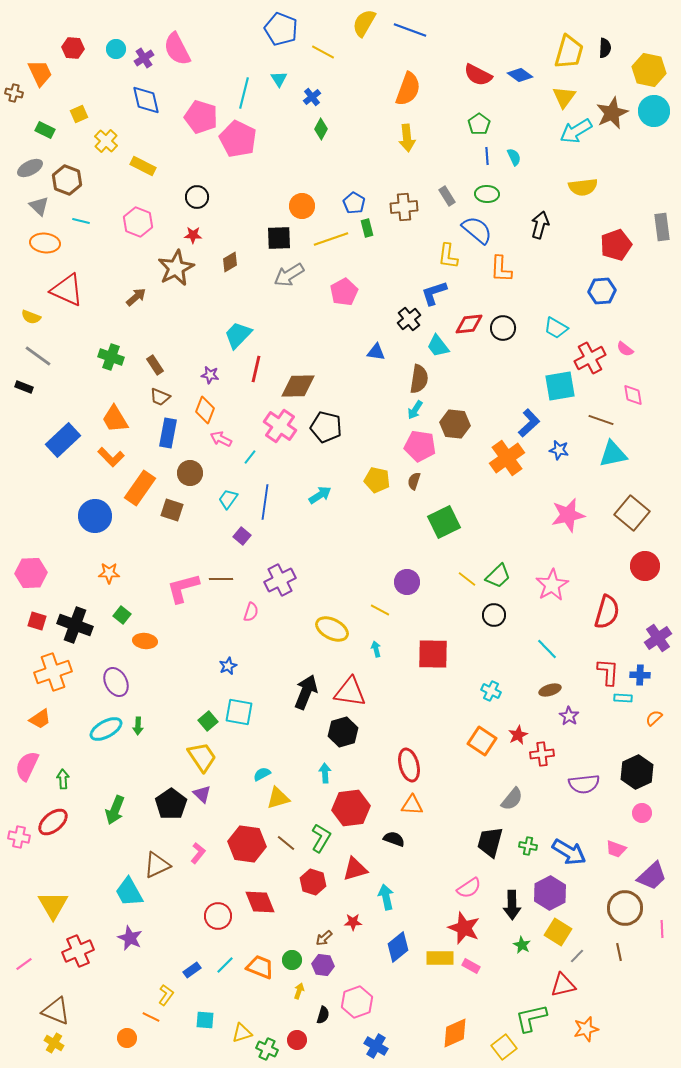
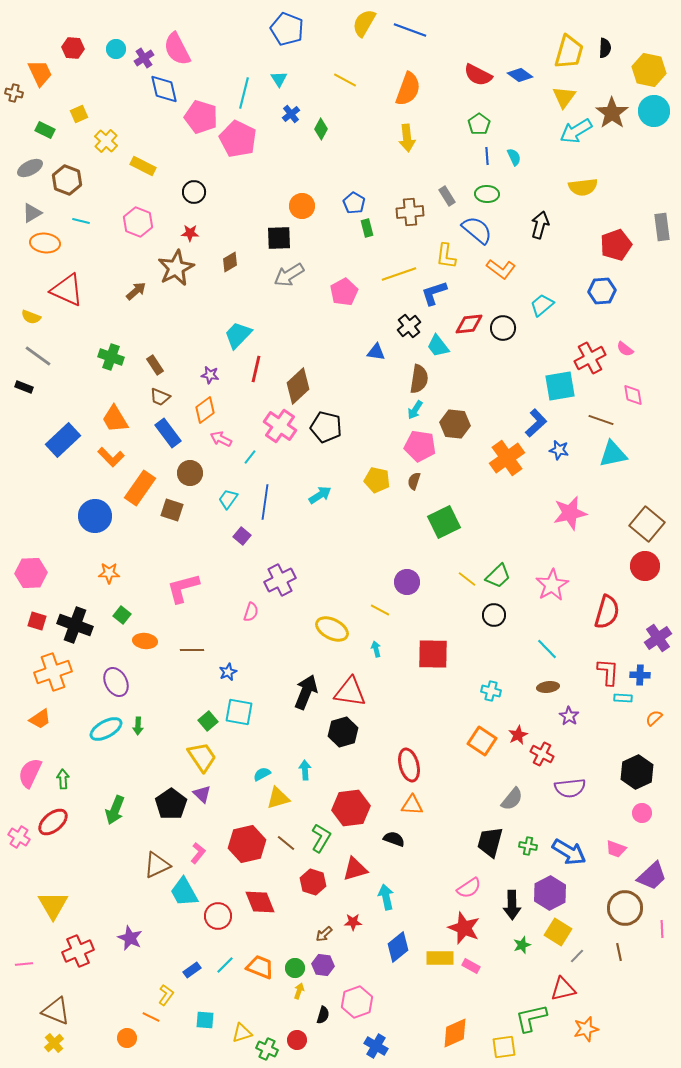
blue pentagon at (281, 29): moved 6 px right
yellow line at (323, 52): moved 22 px right, 28 px down
blue cross at (312, 97): moved 21 px left, 17 px down
blue diamond at (146, 100): moved 18 px right, 11 px up
brown star at (612, 113): rotated 12 degrees counterclockwise
black circle at (197, 197): moved 3 px left, 5 px up
gray triangle at (39, 206): moved 7 px left, 7 px down; rotated 45 degrees clockwise
brown cross at (404, 207): moved 6 px right, 5 px down
red star at (193, 235): moved 3 px left, 2 px up
yellow line at (331, 239): moved 68 px right, 35 px down
yellow L-shape at (448, 256): moved 2 px left
orange L-shape at (501, 269): rotated 56 degrees counterclockwise
brown arrow at (136, 297): moved 6 px up
black cross at (409, 319): moved 7 px down
cyan trapezoid at (556, 328): moved 14 px left, 23 px up; rotated 110 degrees clockwise
brown diamond at (298, 386): rotated 42 degrees counterclockwise
orange diamond at (205, 410): rotated 32 degrees clockwise
blue L-shape at (529, 423): moved 7 px right
blue rectangle at (168, 433): rotated 48 degrees counterclockwise
brown square at (632, 513): moved 15 px right, 11 px down
pink star at (568, 515): moved 2 px right, 2 px up
brown line at (221, 579): moved 29 px left, 71 px down
blue star at (228, 666): moved 6 px down
brown ellipse at (550, 690): moved 2 px left, 3 px up; rotated 10 degrees clockwise
cyan cross at (491, 691): rotated 12 degrees counterclockwise
red cross at (542, 754): rotated 35 degrees clockwise
pink semicircle at (27, 766): moved 3 px right, 7 px down
cyan arrow at (325, 773): moved 20 px left, 3 px up
purple semicircle at (584, 784): moved 14 px left, 4 px down
pink cross at (19, 837): rotated 20 degrees clockwise
red hexagon at (247, 844): rotated 21 degrees counterclockwise
cyan trapezoid at (129, 892): moved 55 px right
brown arrow at (324, 938): moved 4 px up
green star at (522, 945): rotated 24 degrees clockwise
green circle at (292, 960): moved 3 px right, 8 px down
pink line at (24, 964): rotated 30 degrees clockwise
red triangle at (563, 985): moved 4 px down
yellow cross at (54, 1043): rotated 18 degrees clockwise
yellow square at (504, 1047): rotated 30 degrees clockwise
